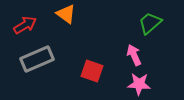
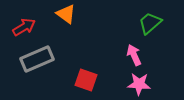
red arrow: moved 1 px left, 2 px down
red square: moved 6 px left, 9 px down
